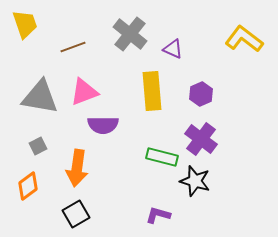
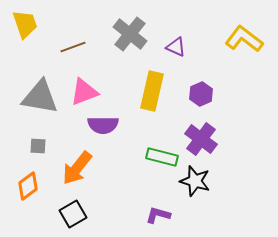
purple triangle: moved 3 px right, 2 px up
yellow rectangle: rotated 18 degrees clockwise
gray square: rotated 30 degrees clockwise
orange arrow: rotated 30 degrees clockwise
black square: moved 3 px left
